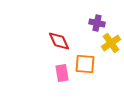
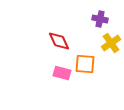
purple cross: moved 3 px right, 4 px up
pink rectangle: rotated 66 degrees counterclockwise
